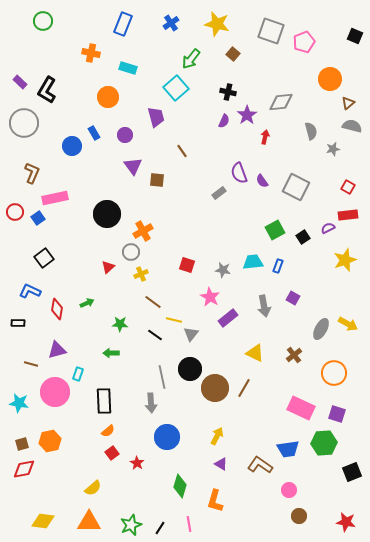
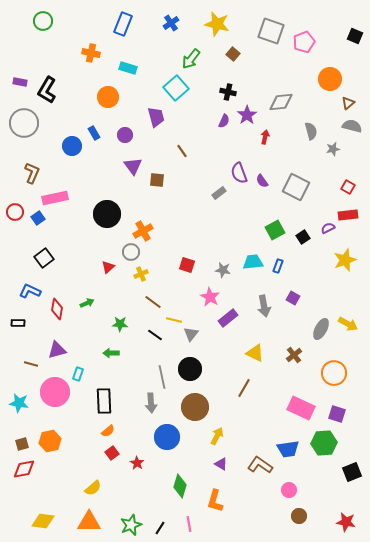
purple rectangle at (20, 82): rotated 32 degrees counterclockwise
brown circle at (215, 388): moved 20 px left, 19 px down
